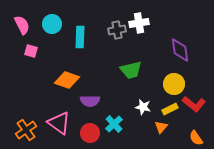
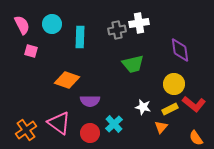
green trapezoid: moved 2 px right, 6 px up
